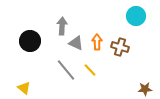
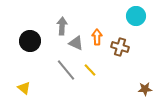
orange arrow: moved 5 px up
